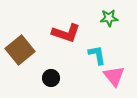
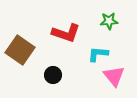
green star: moved 3 px down
brown square: rotated 16 degrees counterclockwise
cyan L-shape: moved 1 px right, 1 px up; rotated 75 degrees counterclockwise
black circle: moved 2 px right, 3 px up
